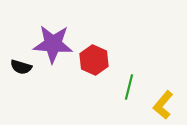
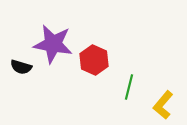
purple star: rotated 6 degrees clockwise
